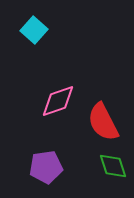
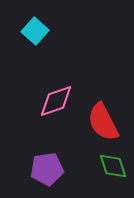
cyan square: moved 1 px right, 1 px down
pink diamond: moved 2 px left
purple pentagon: moved 1 px right, 2 px down
